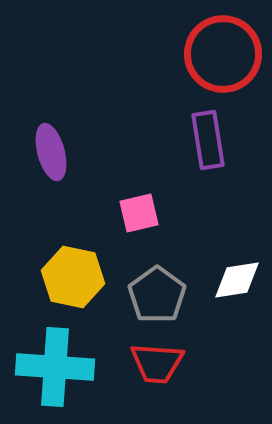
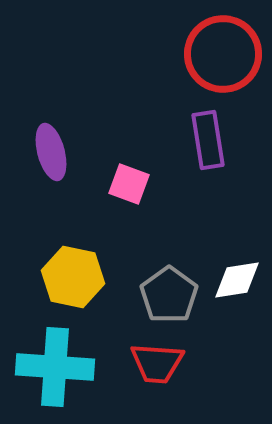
pink square: moved 10 px left, 29 px up; rotated 33 degrees clockwise
gray pentagon: moved 12 px right
